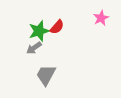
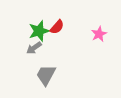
pink star: moved 2 px left, 16 px down
